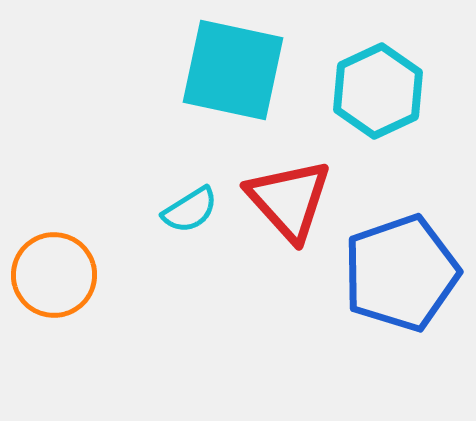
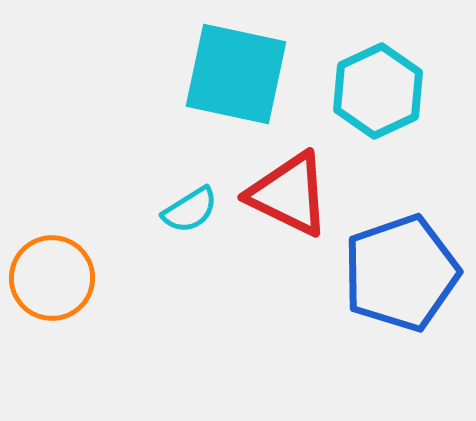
cyan square: moved 3 px right, 4 px down
red triangle: moved 6 px up; rotated 22 degrees counterclockwise
orange circle: moved 2 px left, 3 px down
